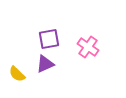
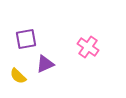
purple square: moved 23 px left
yellow semicircle: moved 1 px right, 2 px down
